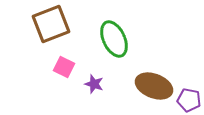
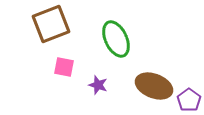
green ellipse: moved 2 px right
pink square: rotated 15 degrees counterclockwise
purple star: moved 4 px right, 1 px down
purple pentagon: rotated 25 degrees clockwise
